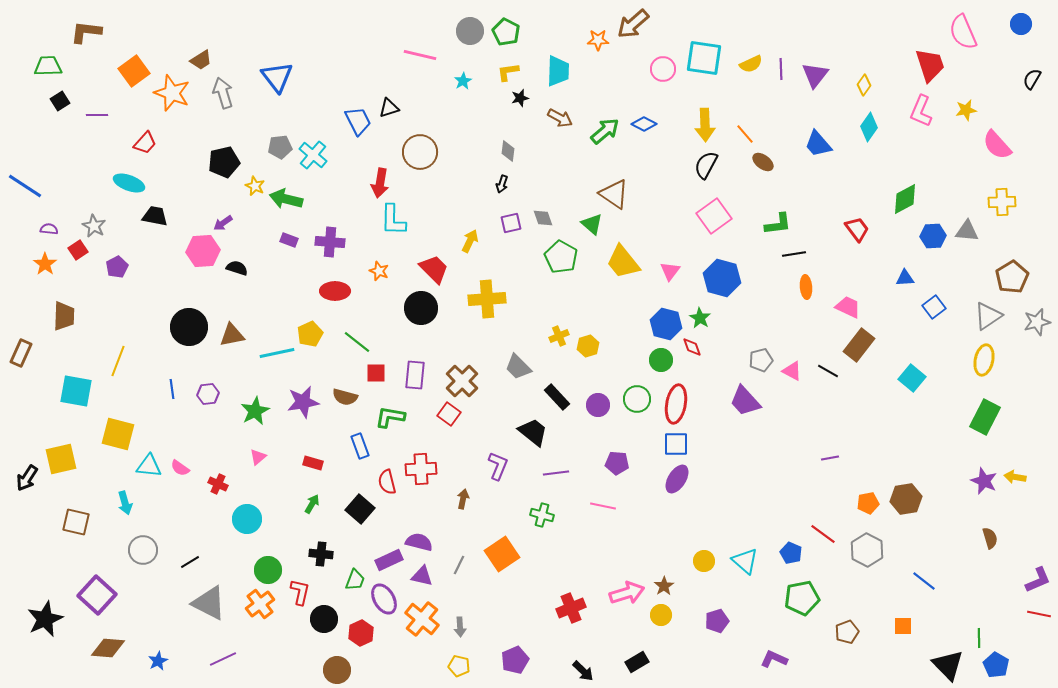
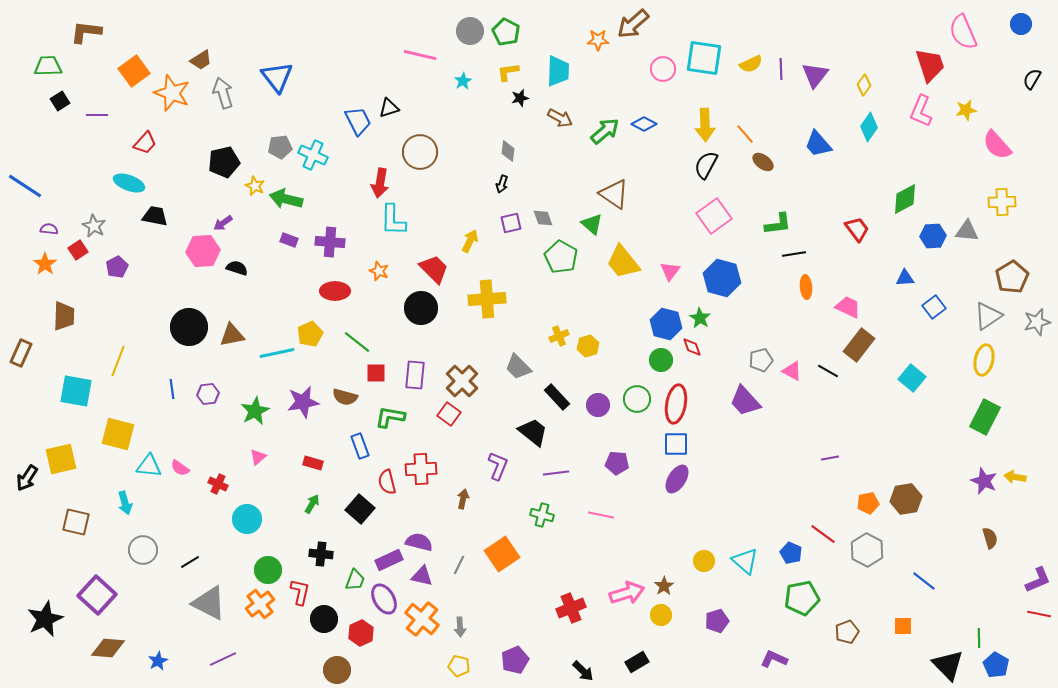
cyan cross at (313, 155): rotated 16 degrees counterclockwise
pink line at (603, 506): moved 2 px left, 9 px down
